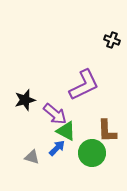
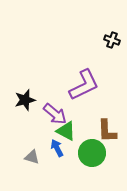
blue arrow: rotated 72 degrees counterclockwise
